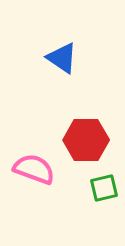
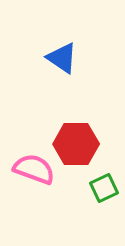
red hexagon: moved 10 px left, 4 px down
green square: rotated 12 degrees counterclockwise
